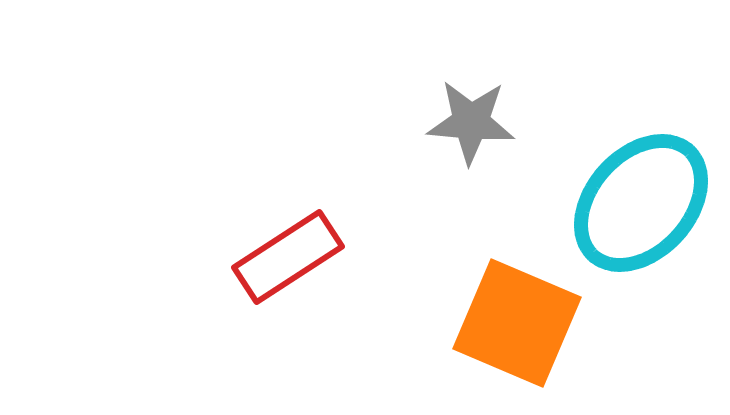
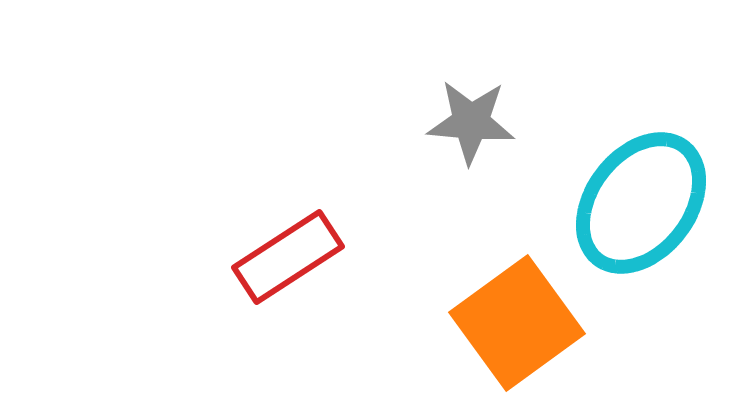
cyan ellipse: rotated 5 degrees counterclockwise
orange square: rotated 31 degrees clockwise
